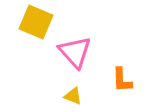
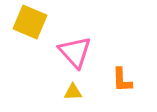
yellow square: moved 6 px left
yellow triangle: moved 4 px up; rotated 24 degrees counterclockwise
